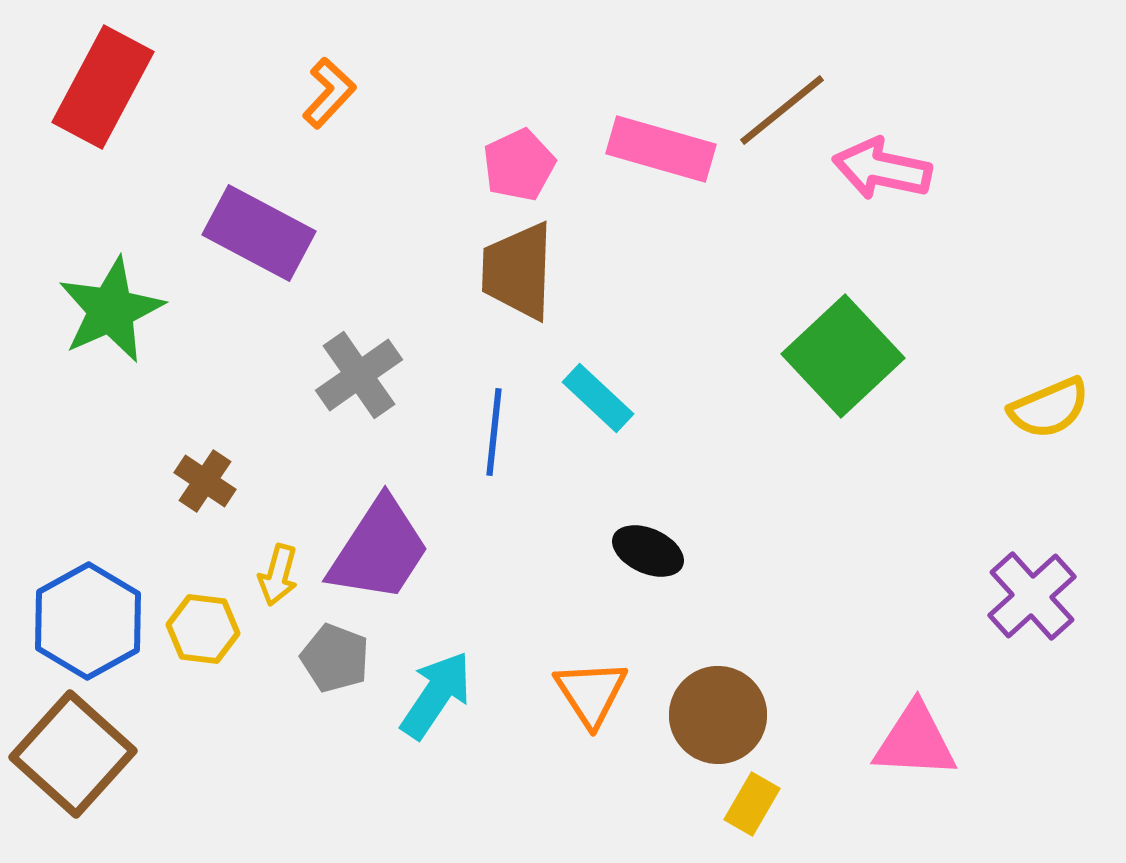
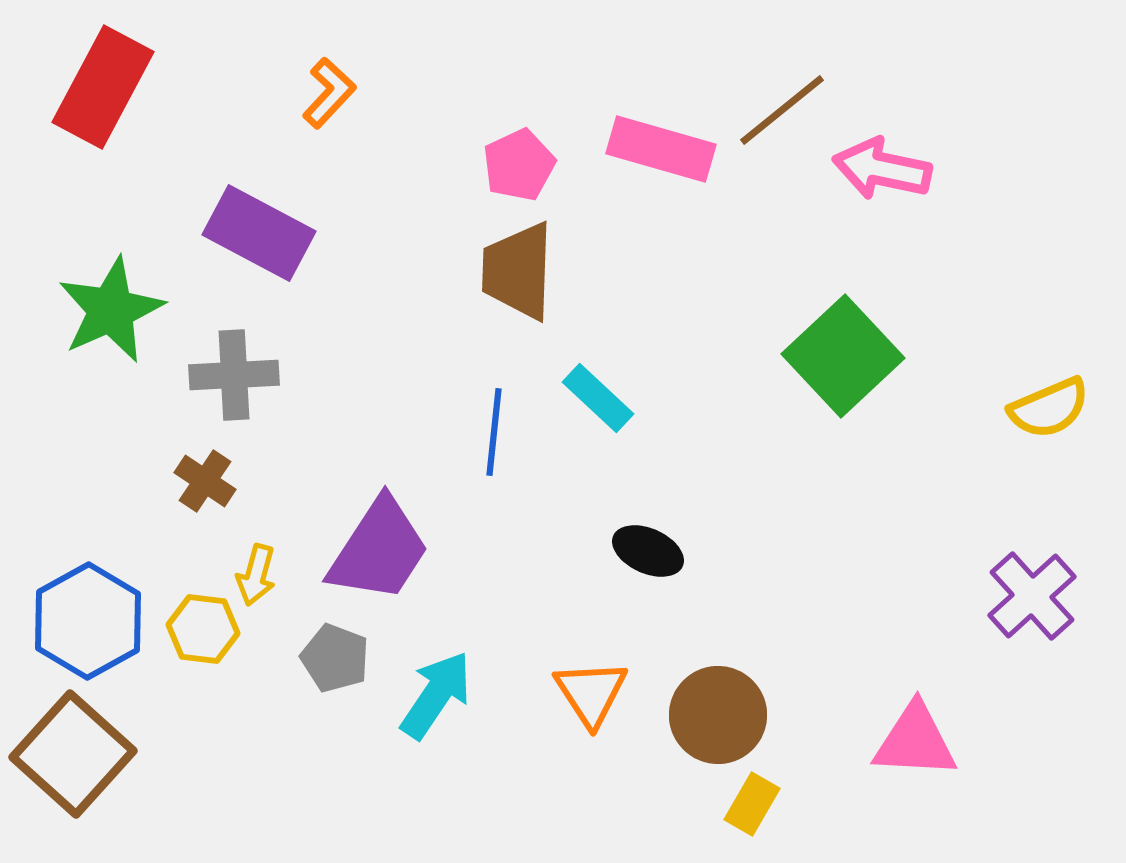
gray cross: moved 125 px left; rotated 32 degrees clockwise
yellow arrow: moved 22 px left
